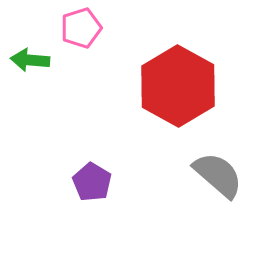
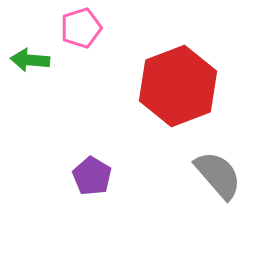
red hexagon: rotated 10 degrees clockwise
gray semicircle: rotated 8 degrees clockwise
purple pentagon: moved 6 px up
